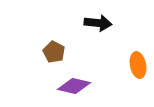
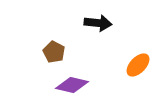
orange ellipse: rotated 55 degrees clockwise
purple diamond: moved 2 px left, 1 px up
